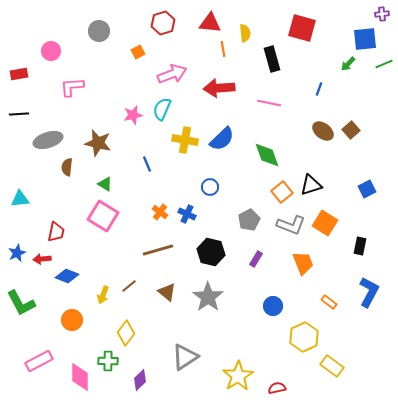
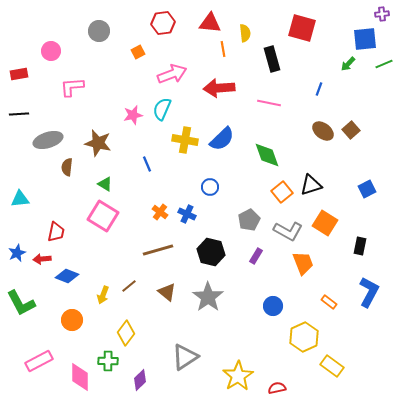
red hexagon at (163, 23): rotated 10 degrees clockwise
gray L-shape at (291, 225): moved 3 px left, 6 px down; rotated 8 degrees clockwise
purple rectangle at (256, 259): moved 3 px up
